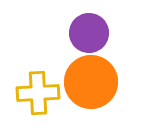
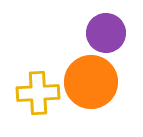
purple circle: moved 17 px right
